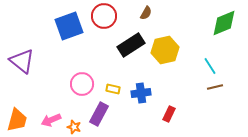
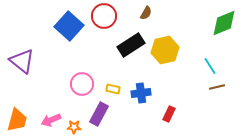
blue square: rotated 28 degrees counterclockwise
brown line: moved 2 px right
orange star: rotated 16 degrees counterclockwise
